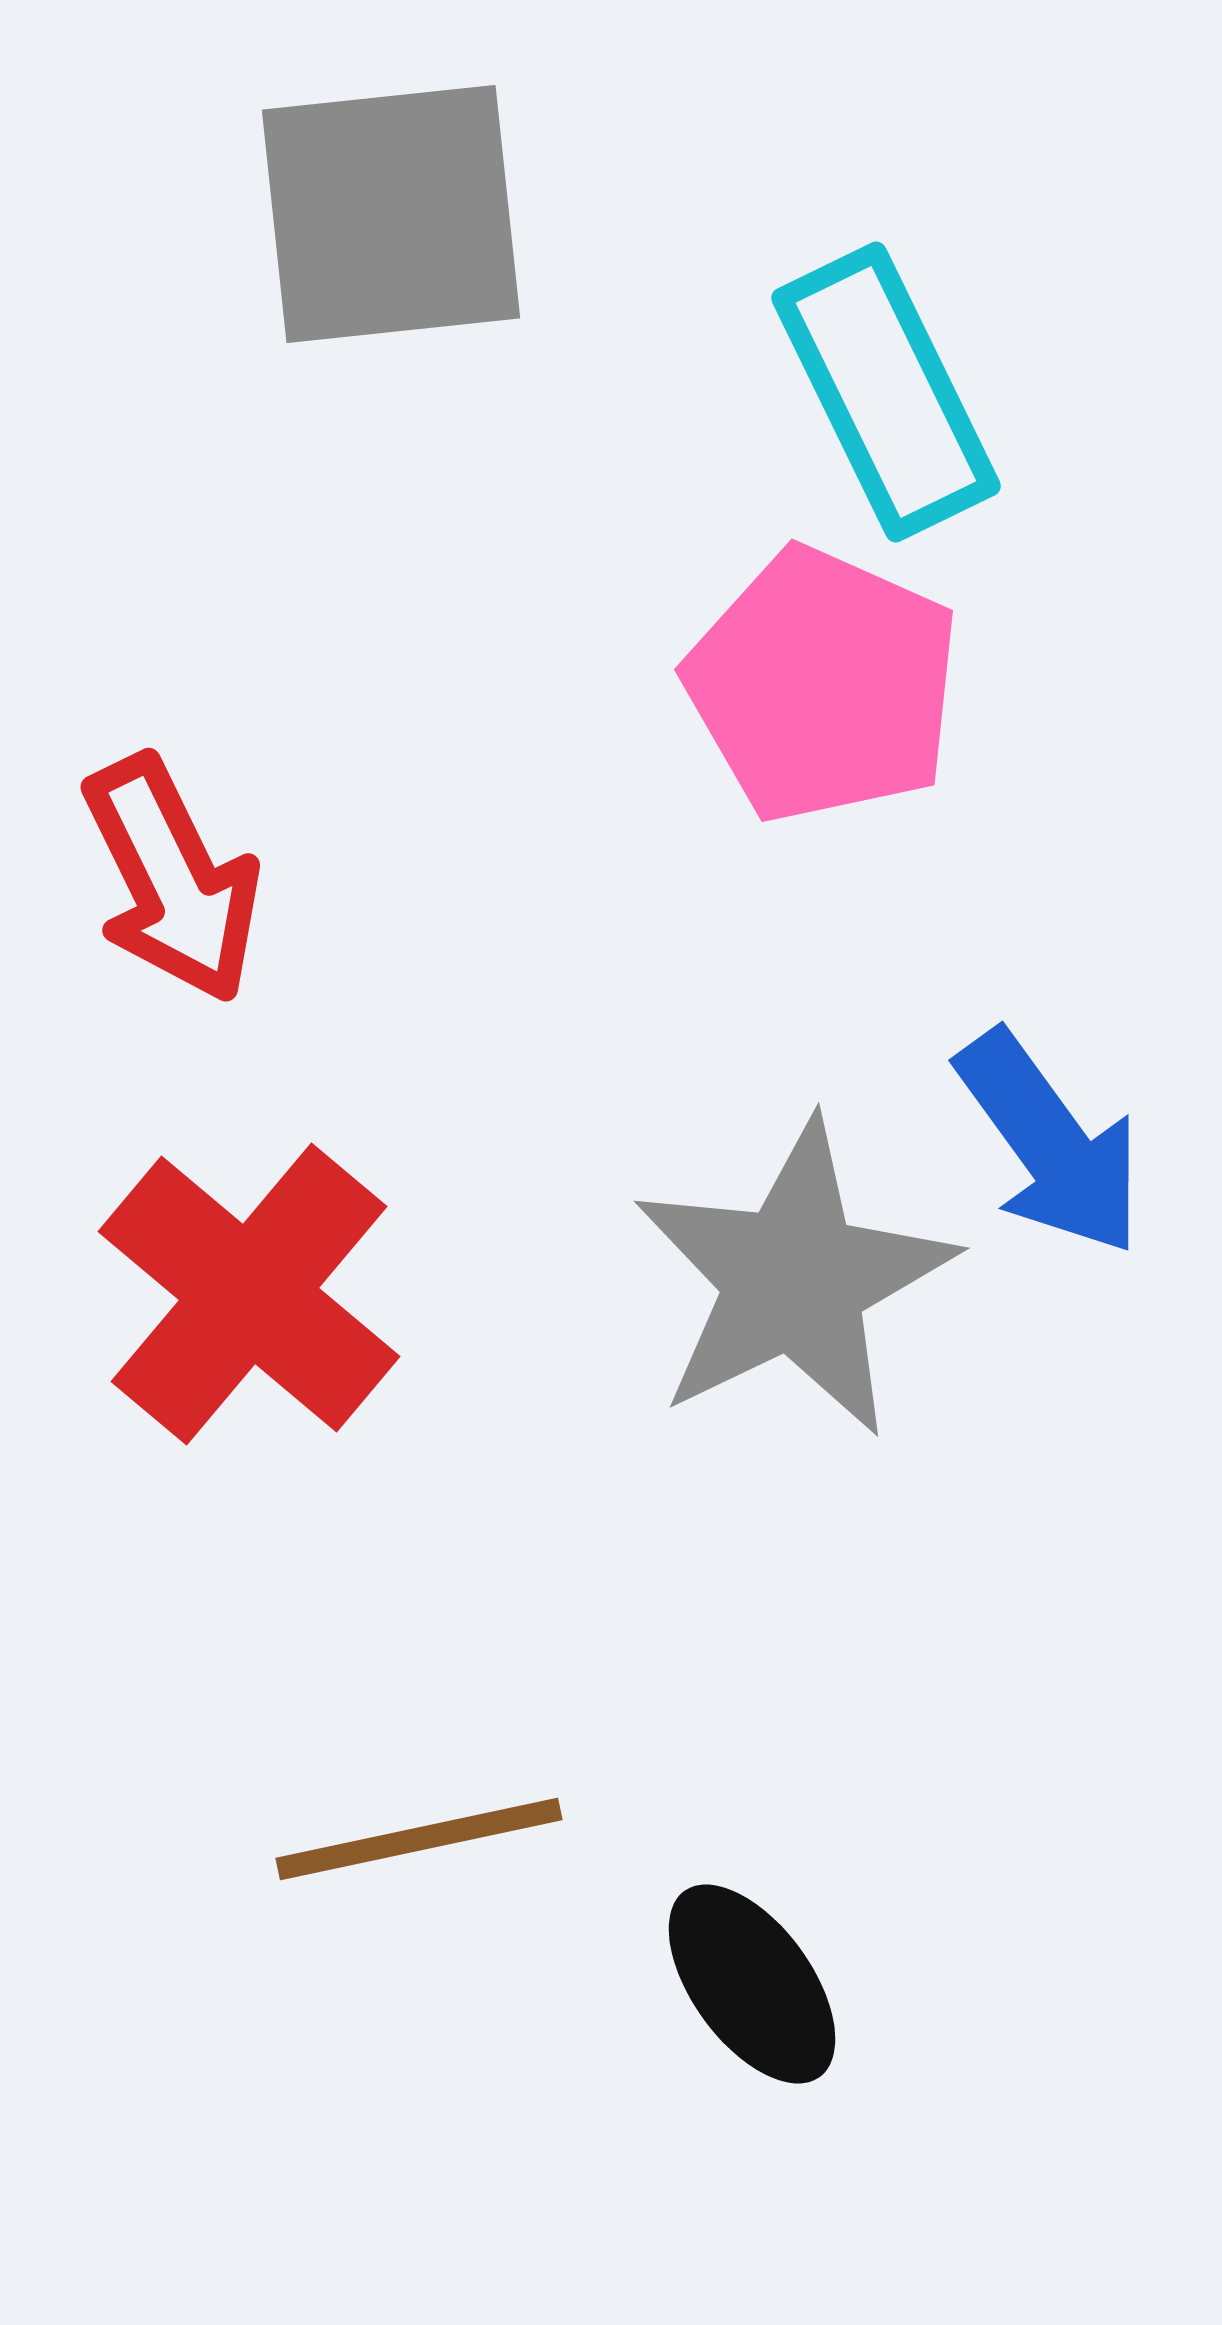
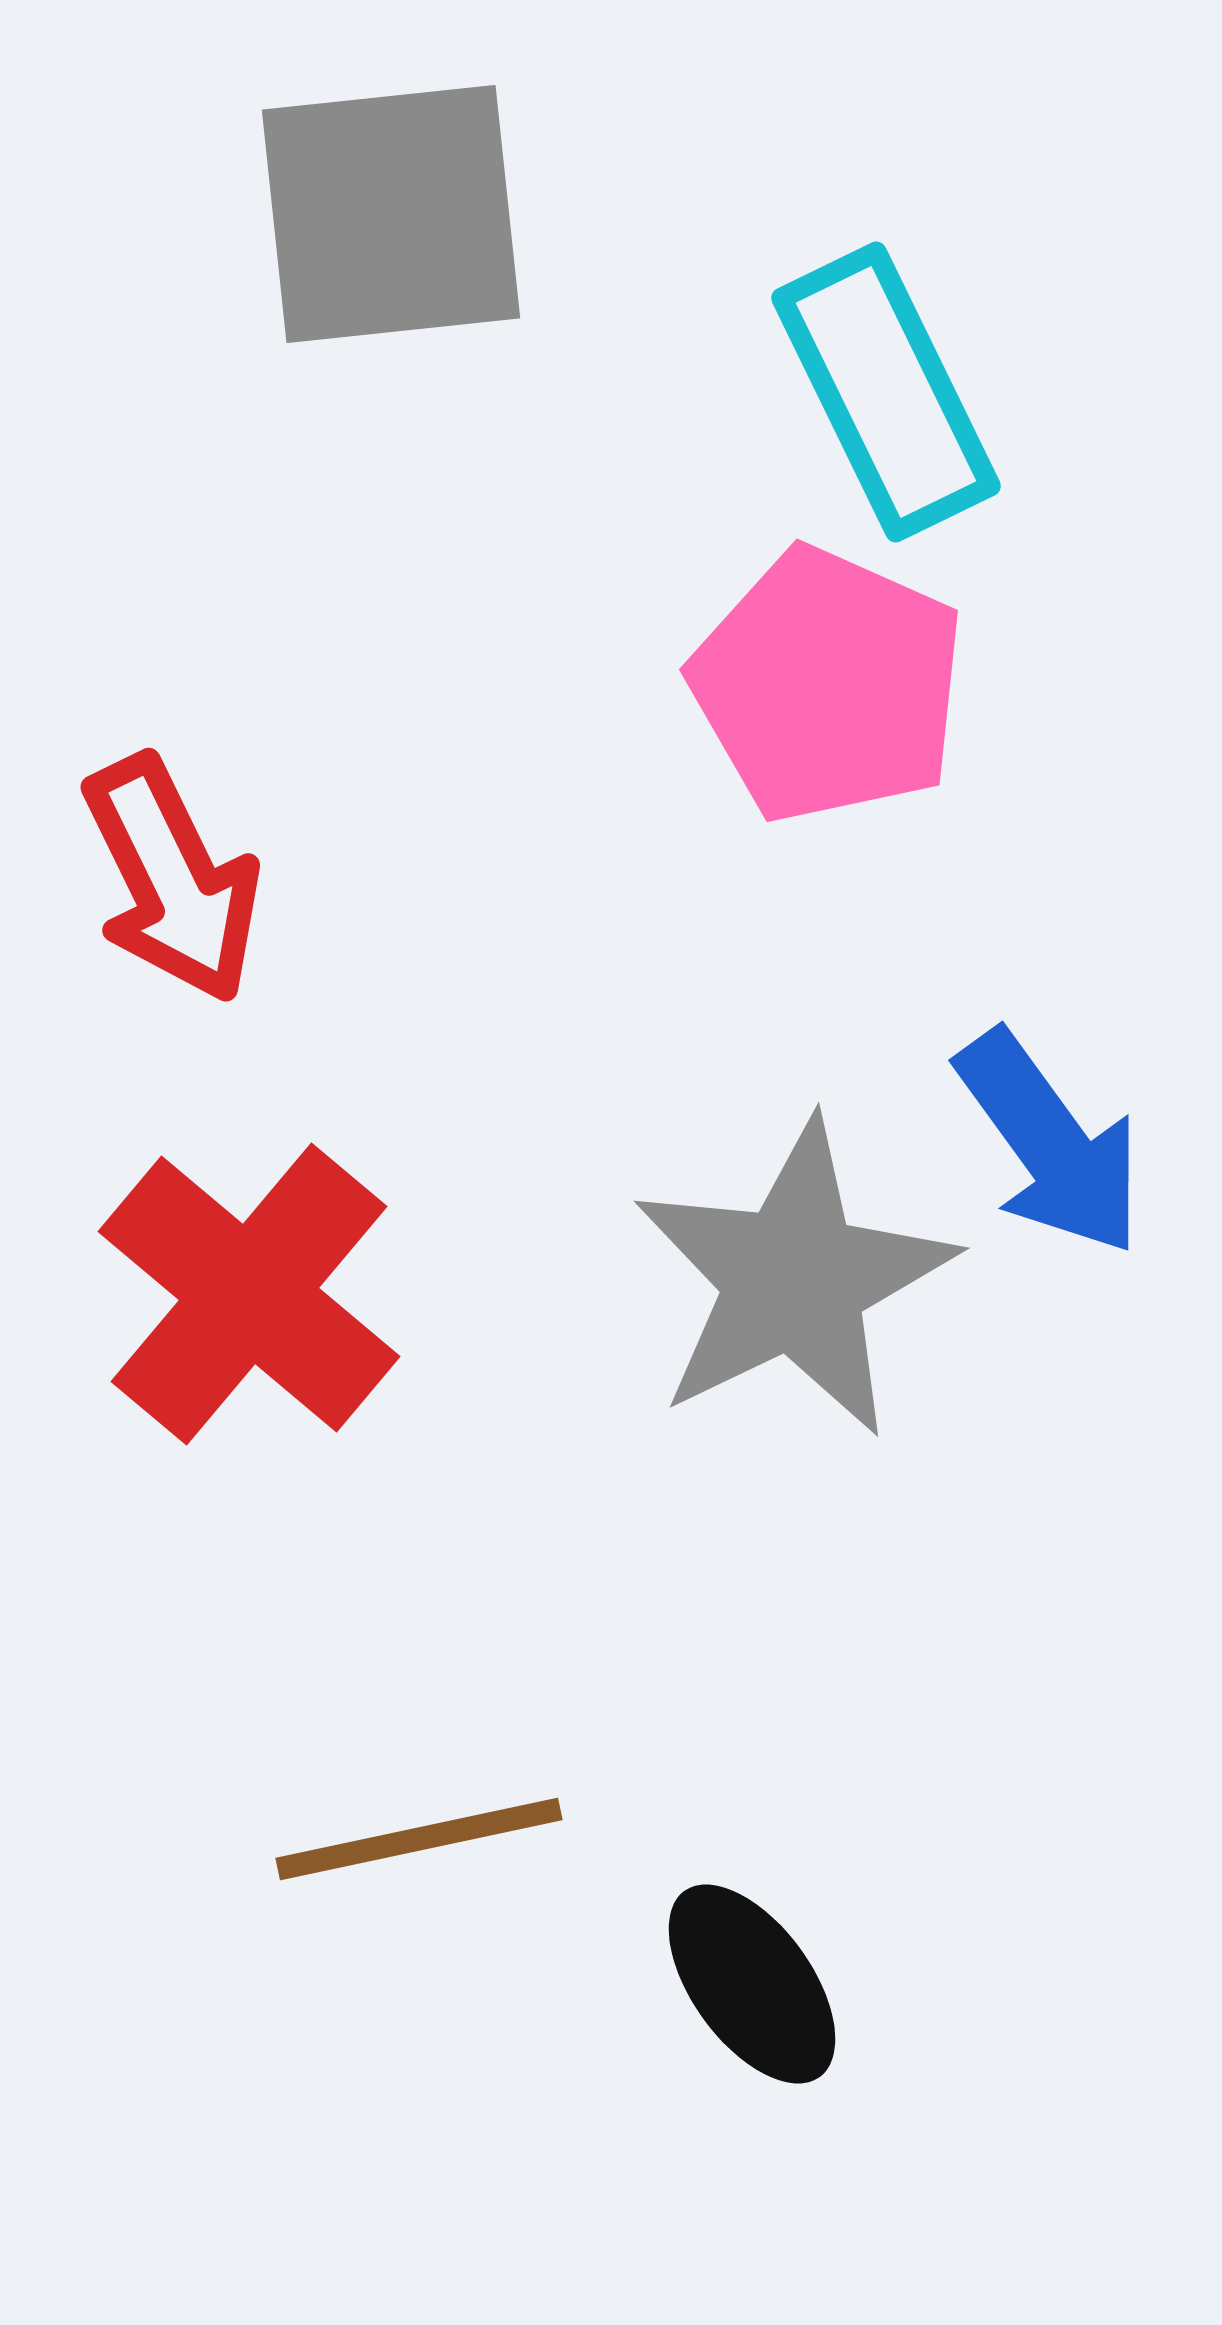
pink pentagon: moved 5 px right
